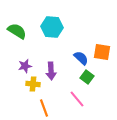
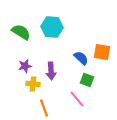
green semicircle: moved 4 px right, 1 px down
green square: moved 3 px down; rotated 16 degrees counterclockwise
